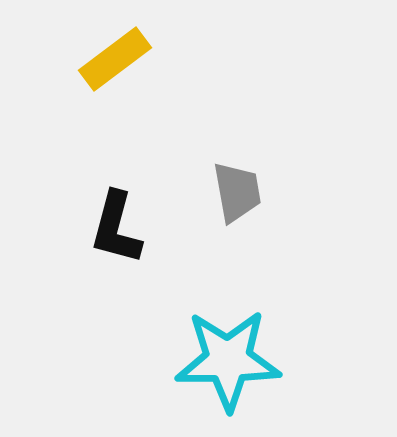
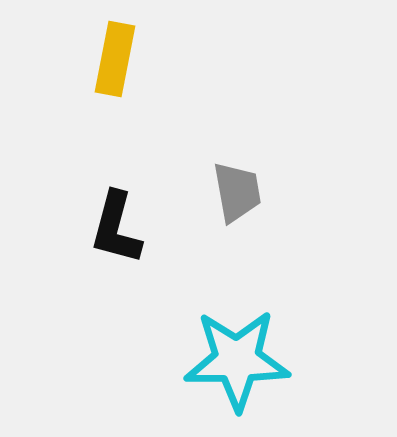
yellow rectangle: rotated 42 degrees counterclockwise
cyan star: moved 9 px right
